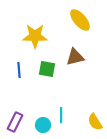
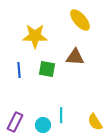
brown triangle: rotated 18 degrees clockwise
